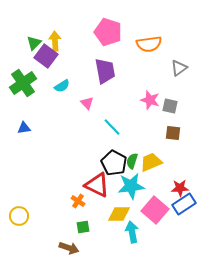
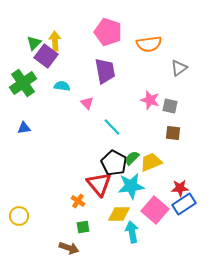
cyan semicircle: rotated 140 degrees counterclockwise
green semicircle: moved 3 px up; rotated 28 degrees clockwise
red triangle: moved 2 px right, 1 px up; rotated 24 degrees clockwise
